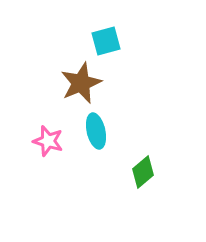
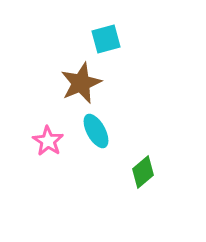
cyan square: moved 2 px up
cyan ellipse: rotated 16 degrees counterclockwise
pink star: rotated 16 degrees clockwise
